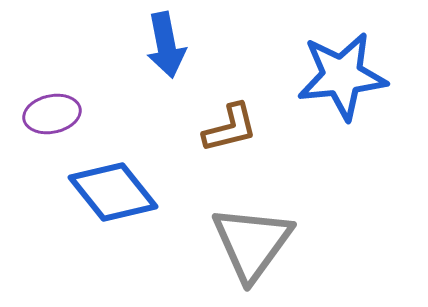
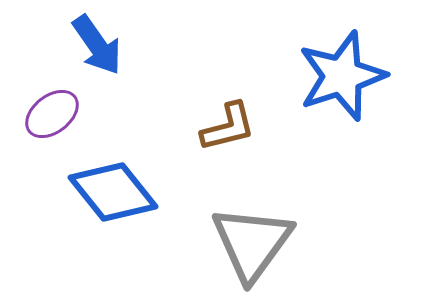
blue arrow: moved 69 px left; rotated 24 degrees counterclockwise
blue star: rotated 12 degrees counterclockwise
purple ellipse: rotated 26 degrees counterclockwise
brown L-shape: moved 2 px left, 1 px up
